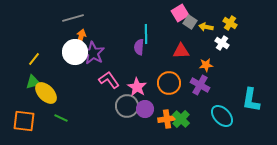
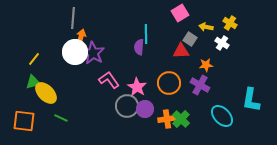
gray line: rotated 70 degrees counterclockwise
gray square: moved 17 px down
